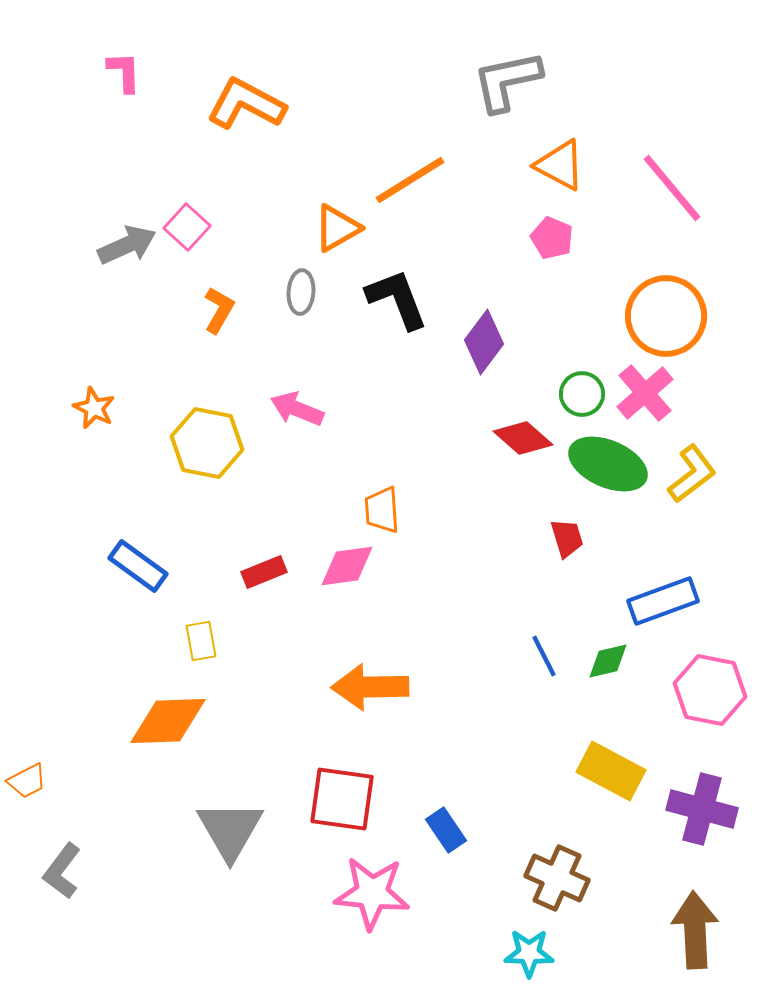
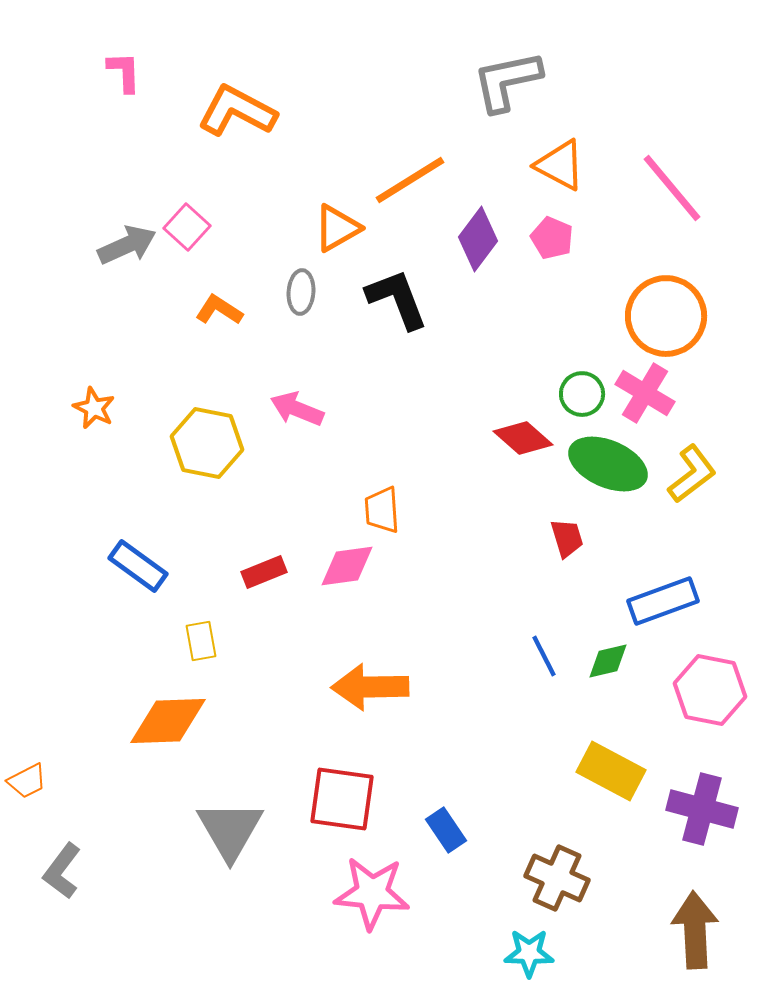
orange L-shape at (246, 104): moved 9 px left, 7 px down
orange L-shape at (219, 310): rotated 87 degrees counterclockwise
purple diamond at (484, 342): moved 6 px left, 103 px up
pink cross at (645, 393): rotated 18 degrees counterclockwise
